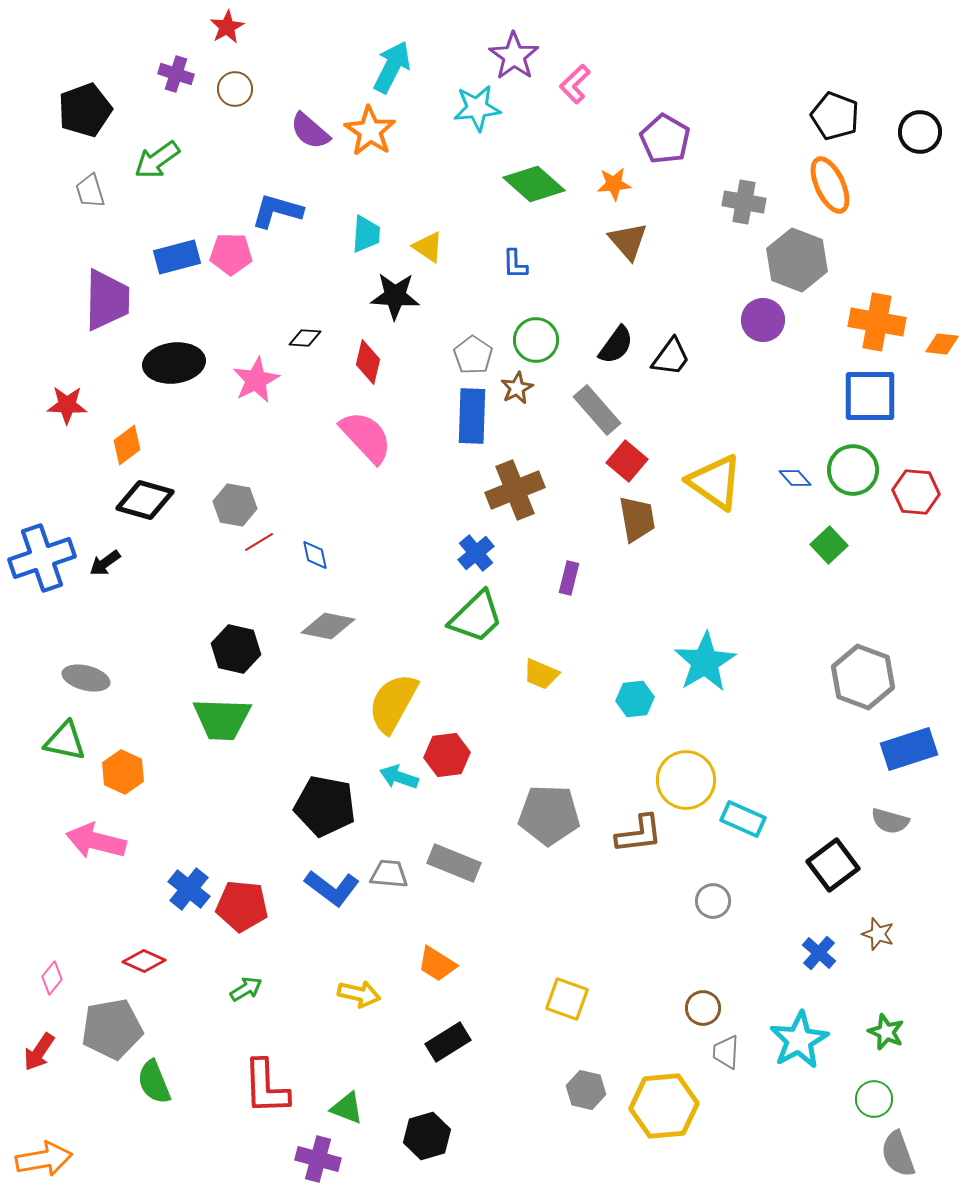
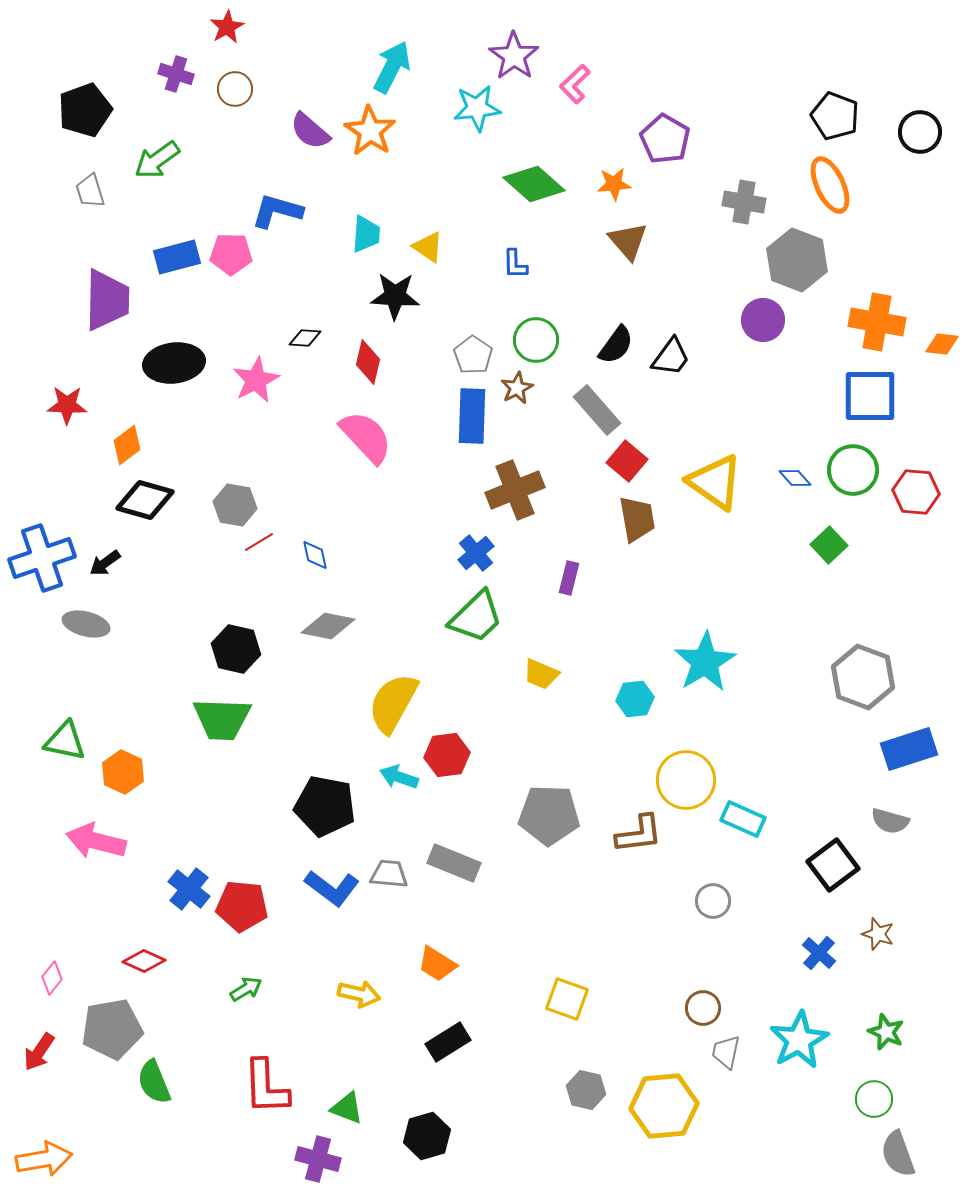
gray ellipse at (86, 678): moved 54 px up
gray trapezoid at (726, 1052): rotated 9 degrees clockwise
